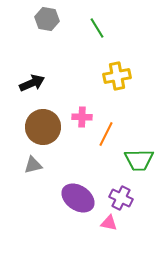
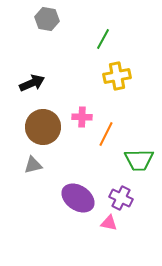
green line: moved 6 px right, 11 px down; rotated 60 degrees clockwise
